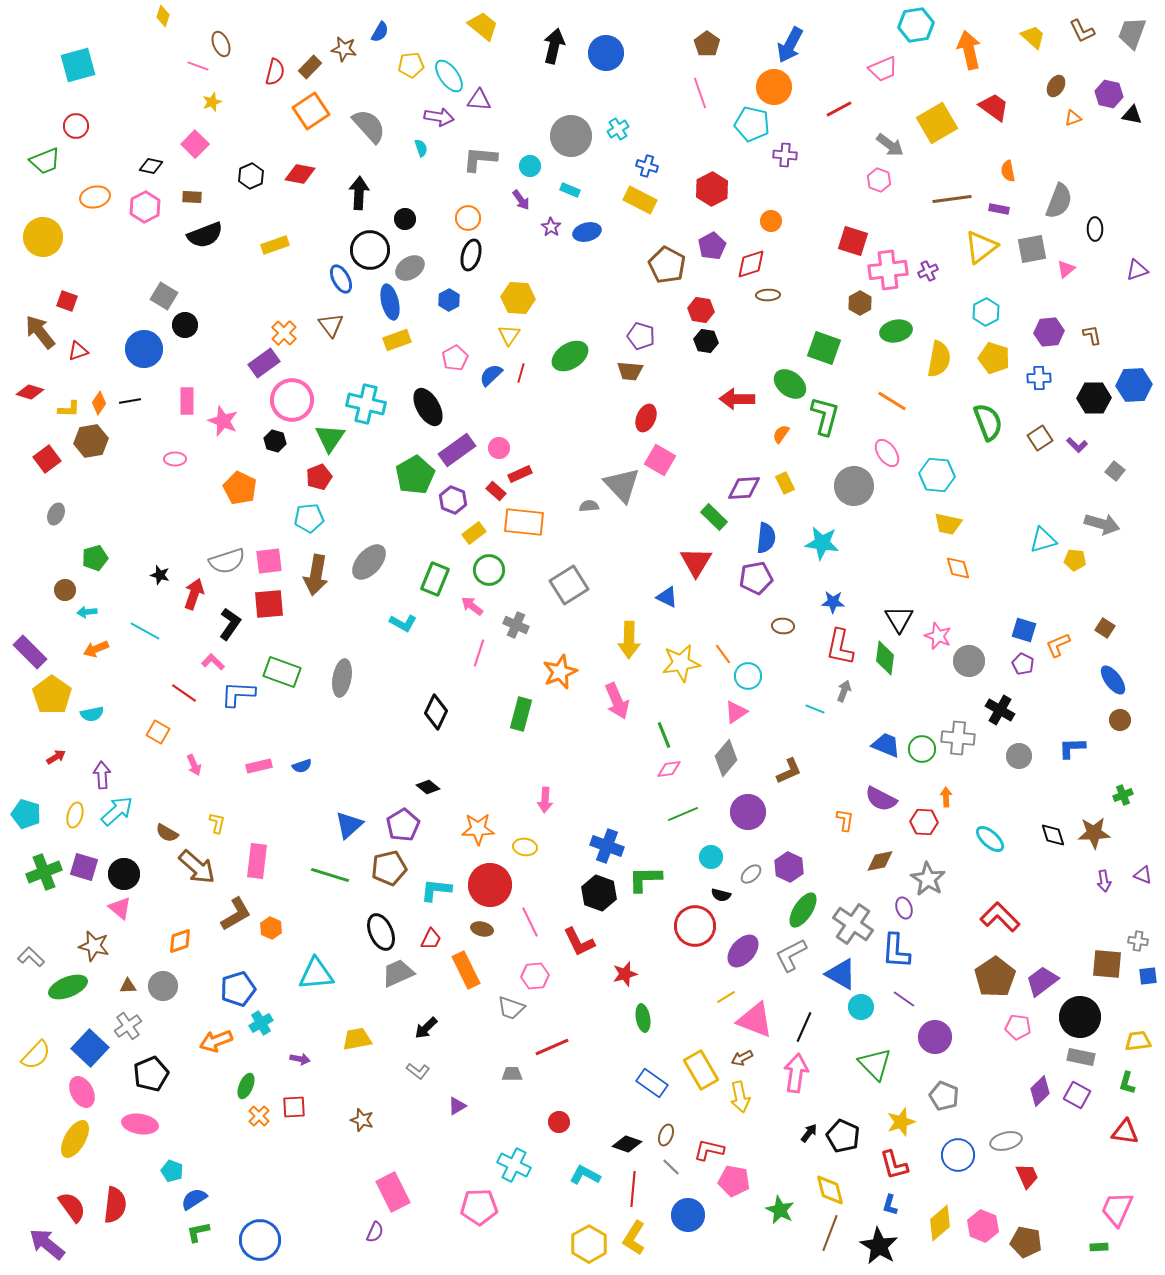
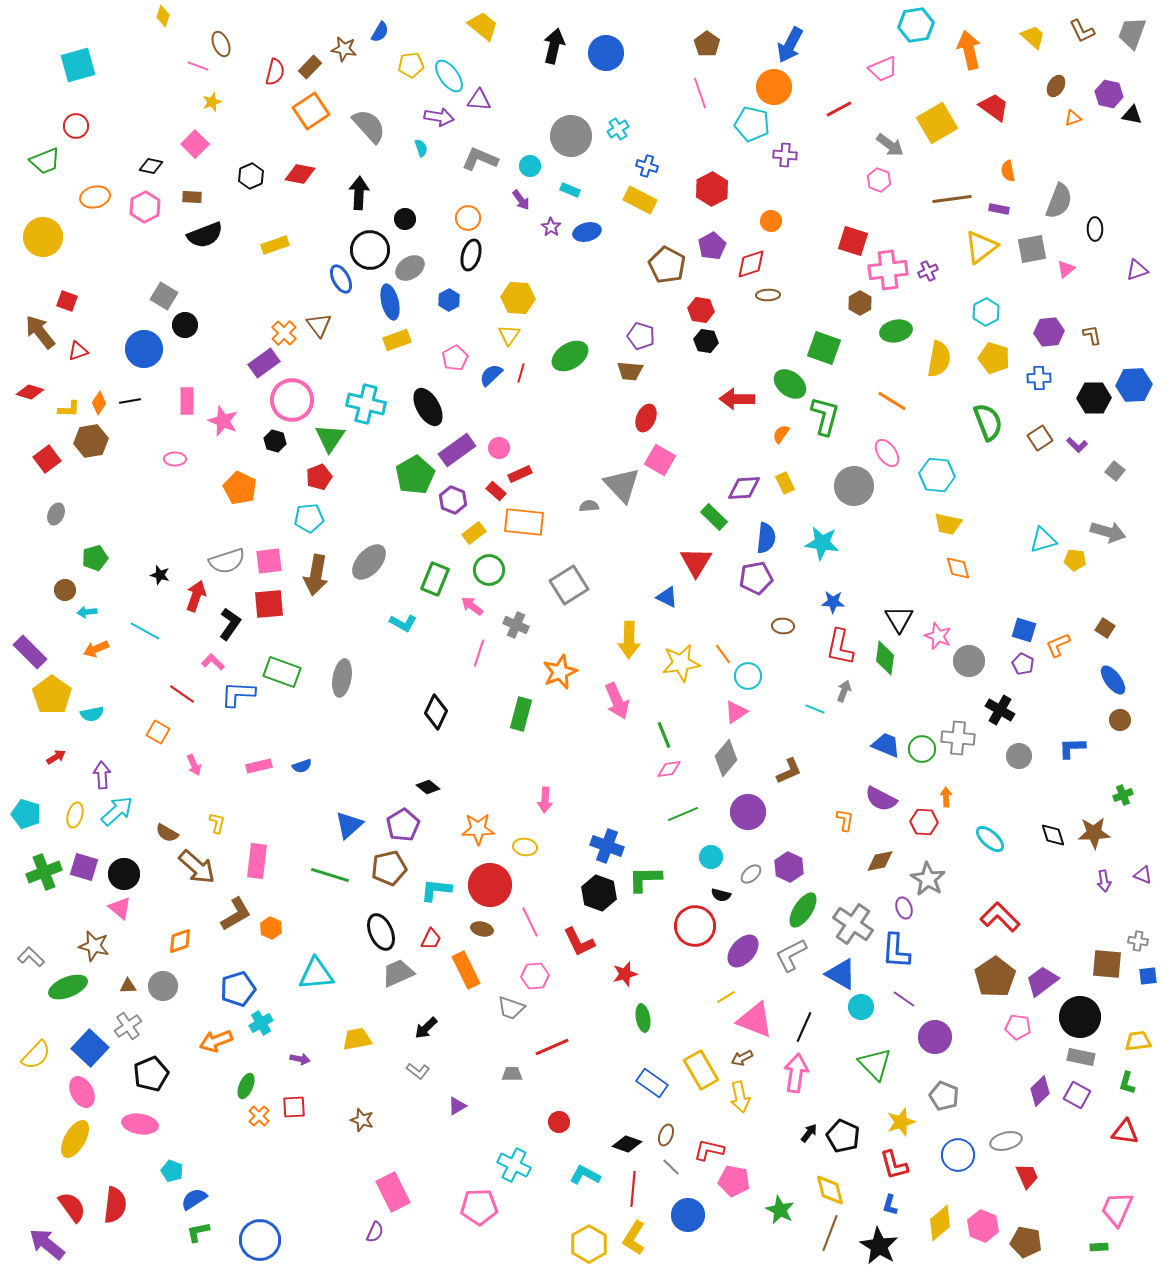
gray L-shape at (480, 159): rotated 18 degrees clockwise
brown triangle at (331, 325): moved 12 px left
gray arrow at (1102, 524): moved 6 px right, 8 px down
red arrow at (194, 594): moved 2 px right, 2 px down
red line at (184, 693): moved 2 px left, 1 px down
